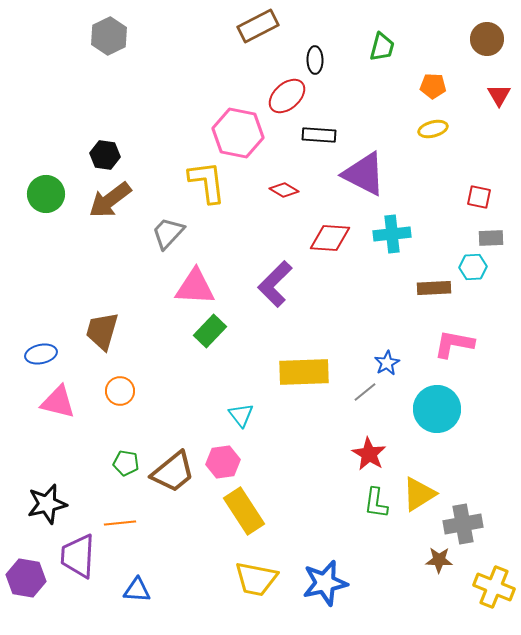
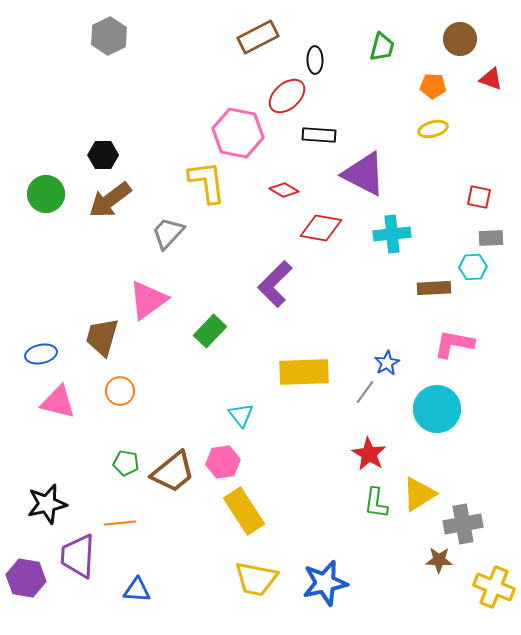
brown rectangle at (258, 26): moved 11 px down
brown circle at (487, 39): moved 27 px left
red triangle at (499, 95): moved 8 px left, 16 px up; rotated 40 degrees counterclockwise
black hexagon at (105, 155): moved 2 px left; rotated 8 degrees counterclockwise
red diamond at (330, 238): moved 9 px left, 10 px up; rotated 6 degrees clockwise
pink triangle at (195, 287): moved 47 px left, 13 px down; rotated 39 degrees counterclockwise
brown trapezoid at (102, 331): moved 6 px down
gray line at (365, 392): rotated 15 degrees counterclockwise
